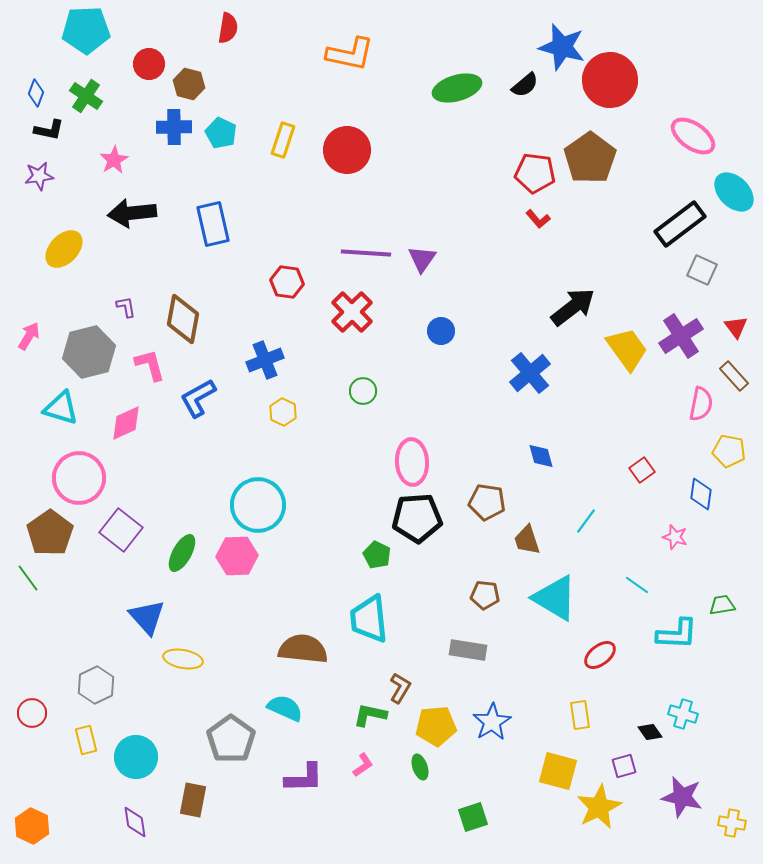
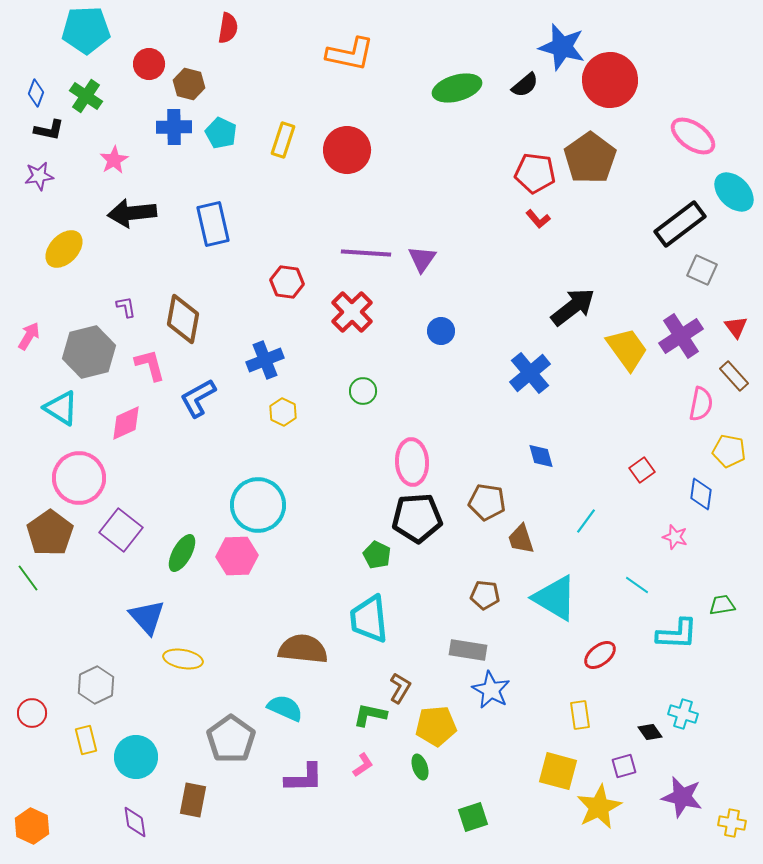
cyan triangle at (61, 408): rotated 15 degrees clockwise
brown trapezoid at (527, 540): moved 6 px left, 1 px up
blue star at (492, 722): moved 1 px left, 32 px up; rotated 12 degrees counterclockwise
